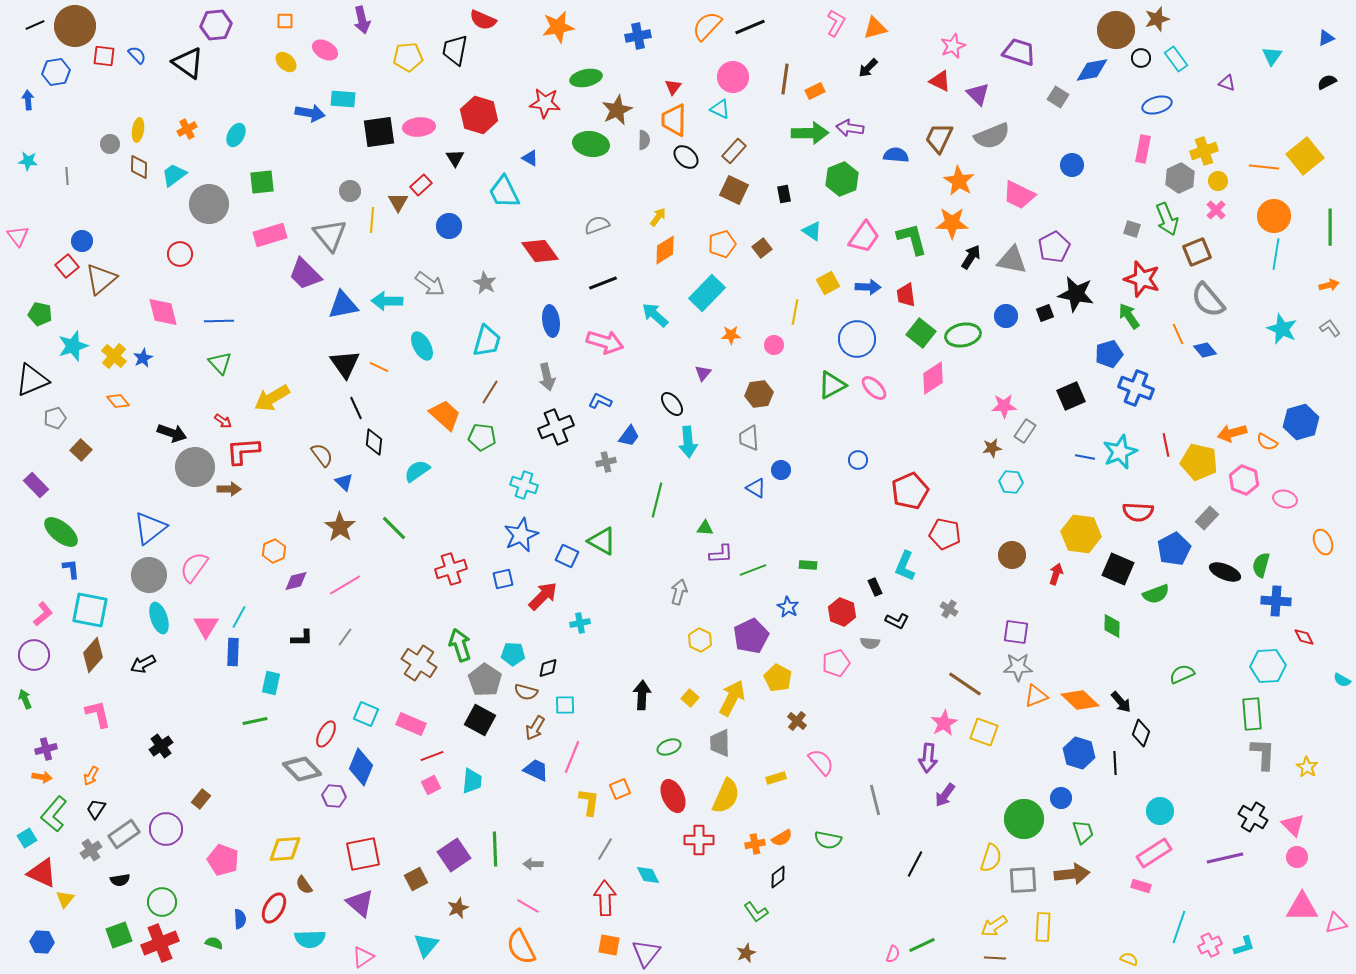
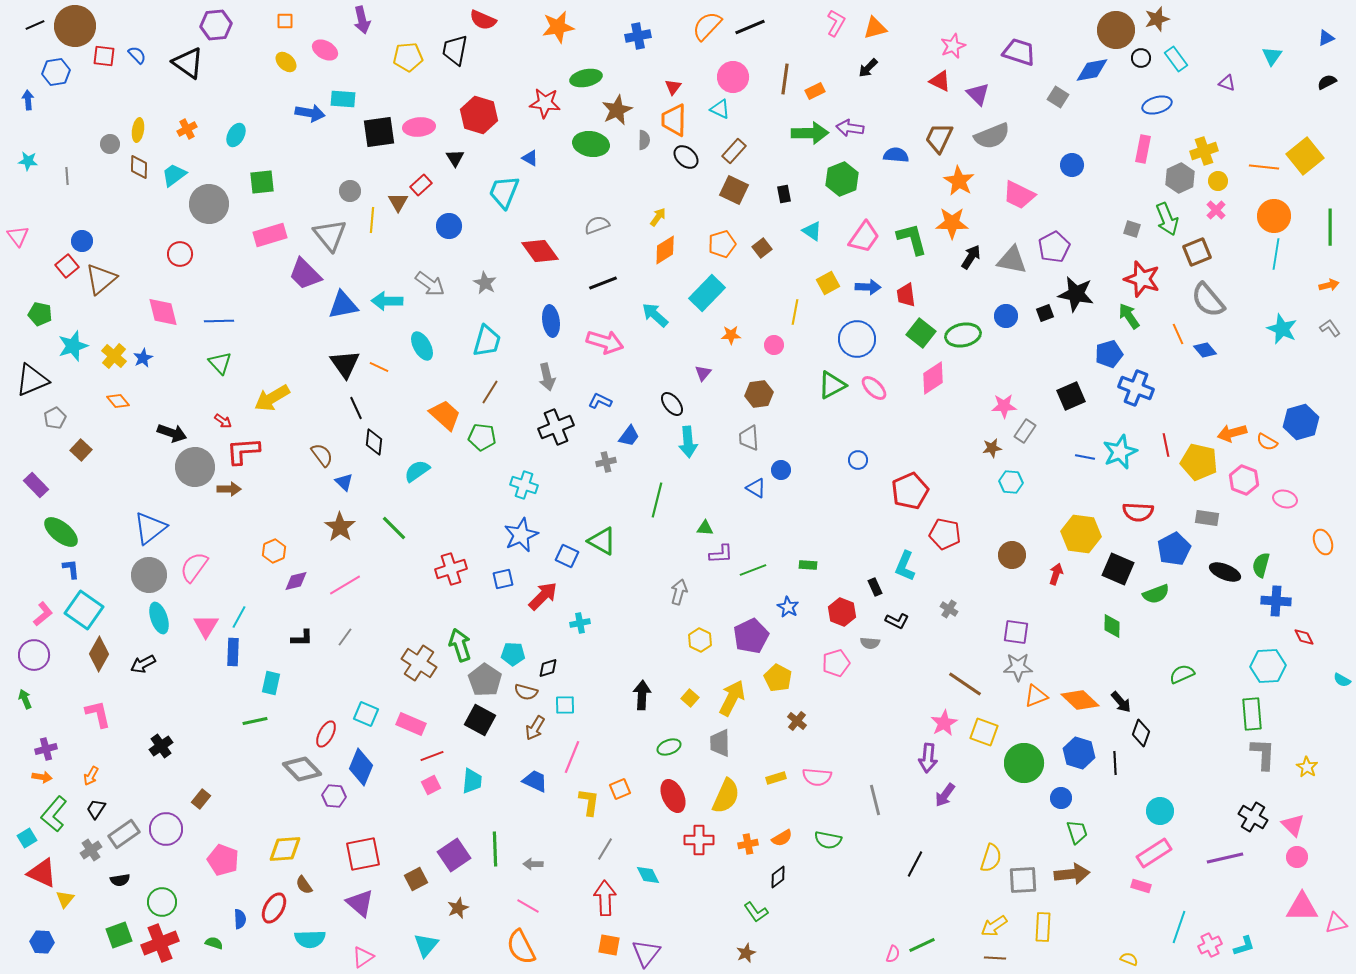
cyan trapezoid at (504, 192): rotated 48 degrees clockwise
gray pentagon at (55, 418): rotated 10 degrees counterclockwise
gray rectangle at (1207, 518): rotated 55 degrees clockwise
cyan square at (90, 610): moved 6 px left; rotated 24 degrees clockwise
brown diamond at (93, 655): moved 6 px right, 1 px up; rotated 12 degrees counterclockwise
pink semicircle at (821, 762): moved 4 px left, 15 px down; rotated 136 degrees clockwise
blue trapezoid at (536, 770): moved 1 px left, 11 px down
green circle at (1024, 819): moved 56 px up
green trapezoid at (1083, 832): moved 6 px left
orange cross at (755, 844): moved 7 px left
